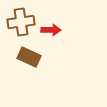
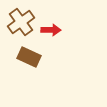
brown cross: rotated 28 degrees counterclockwise
